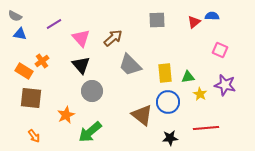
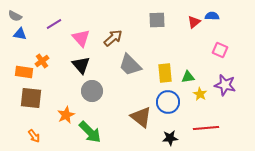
orange rectangle: moved 1 px down; rotated 24 degrees counterclockwise
brown triangle: moved 1 px left, 2 px down
green arrow: rotated 95 degrees counterclockwise
